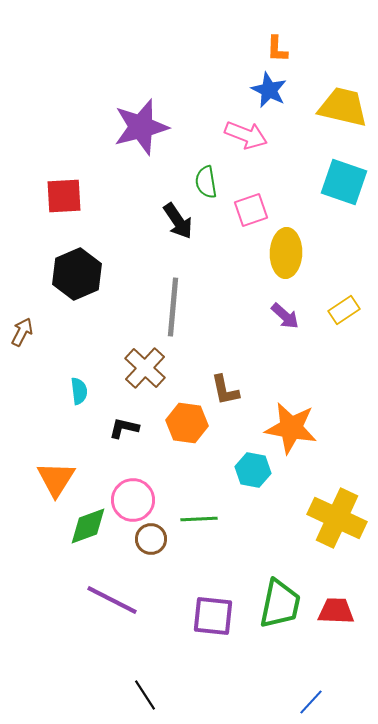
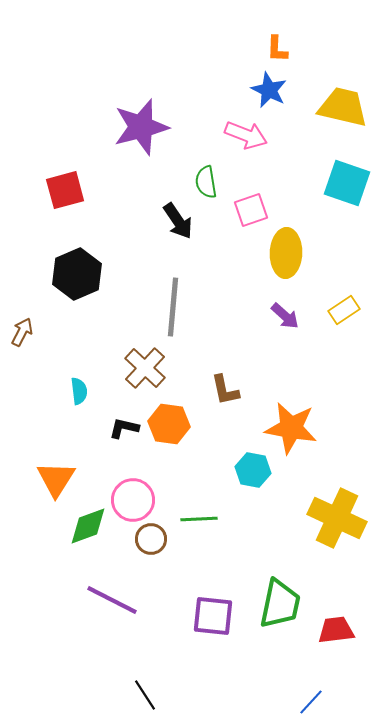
cyan square: moved 3 px right, 1 px down
red square: moved 1 px right, 6 px up; rotated 12 degrees counterclockwise
orange hexagon: moved 18 px left, 1 px down
red trapezoid: moved 19 px down; rotated 9 degrees counterclockwise
